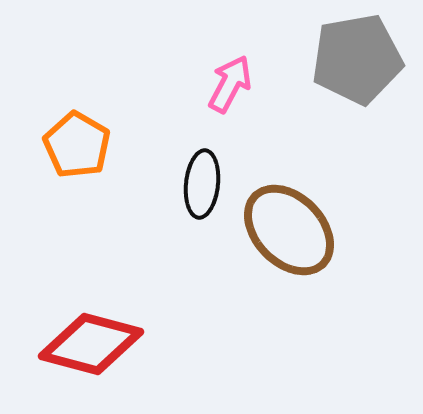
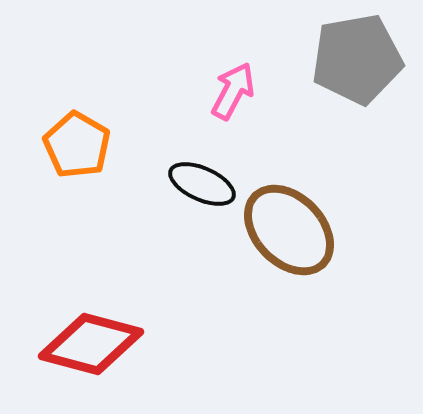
pink arrow: moved 3 px right, 7 px down
black ellipse: rotated 72 degrees counterclockwise
